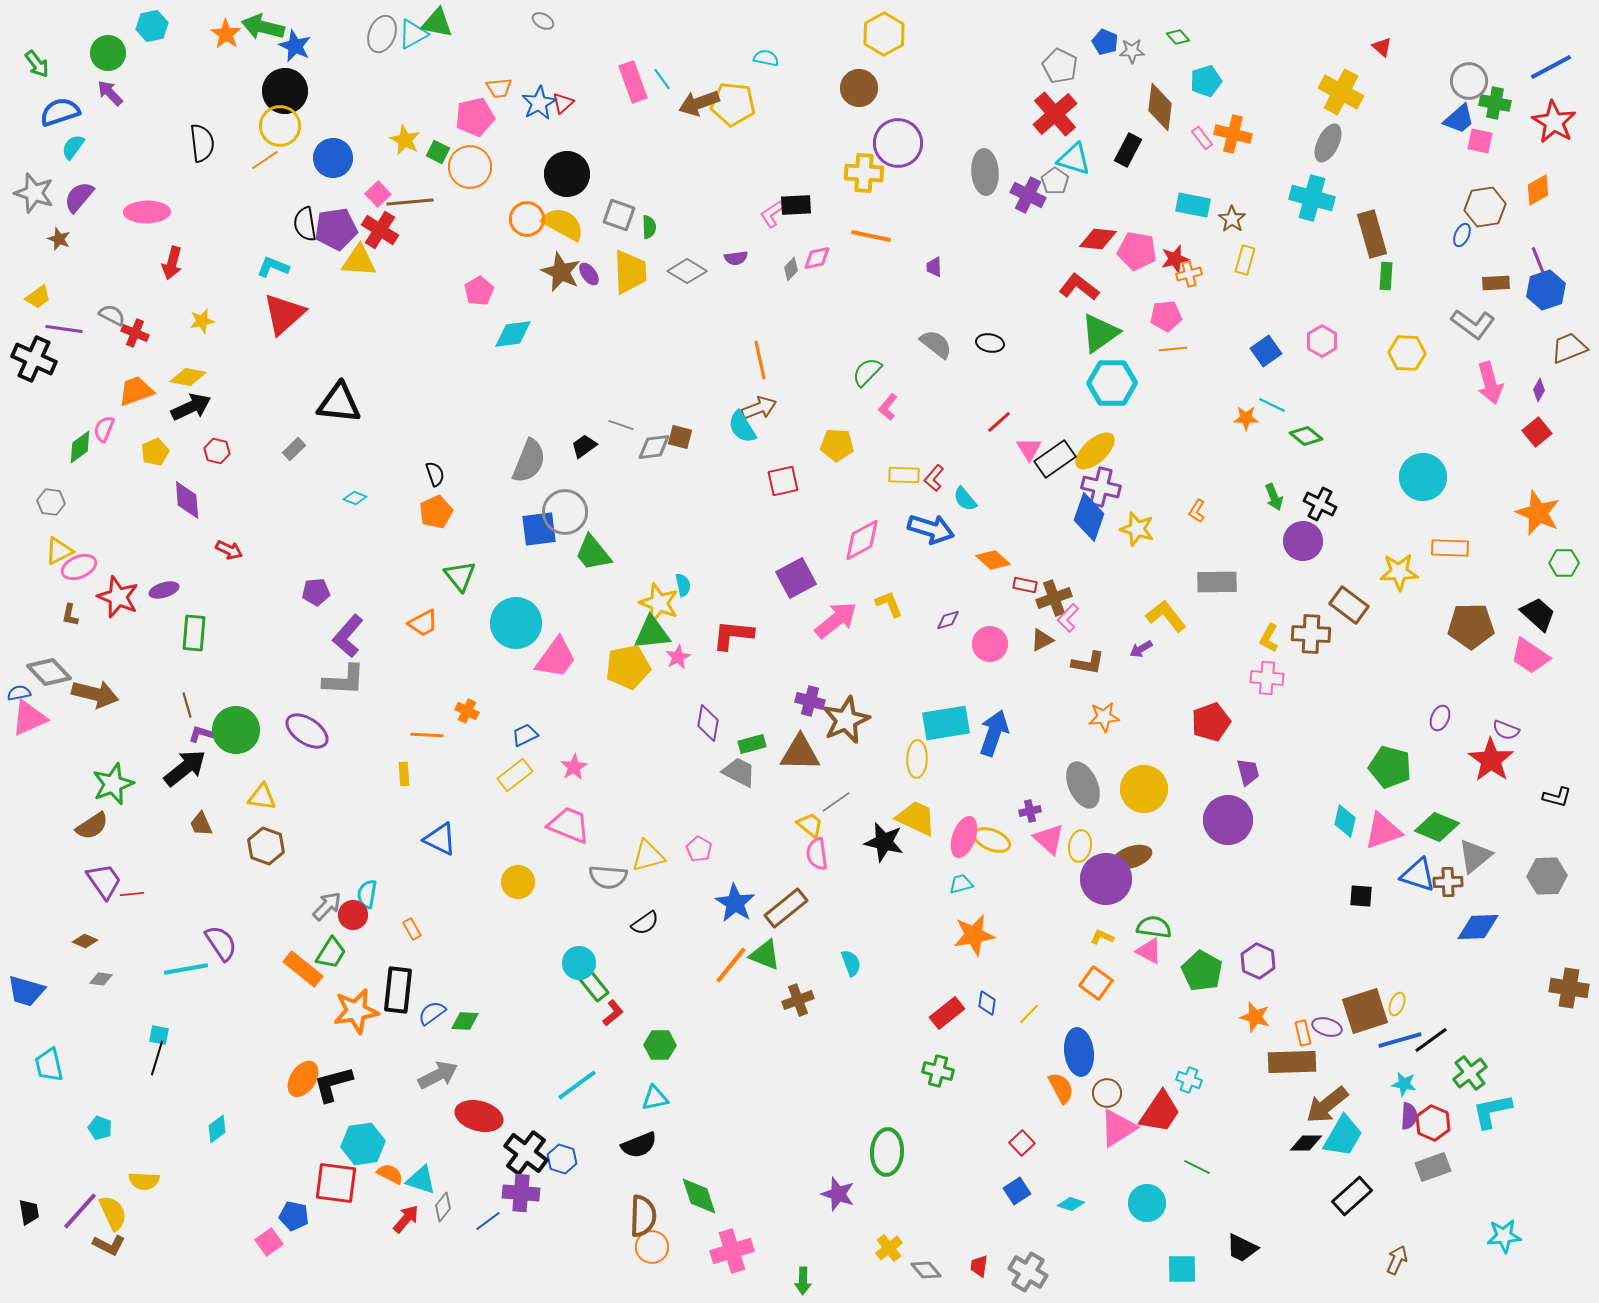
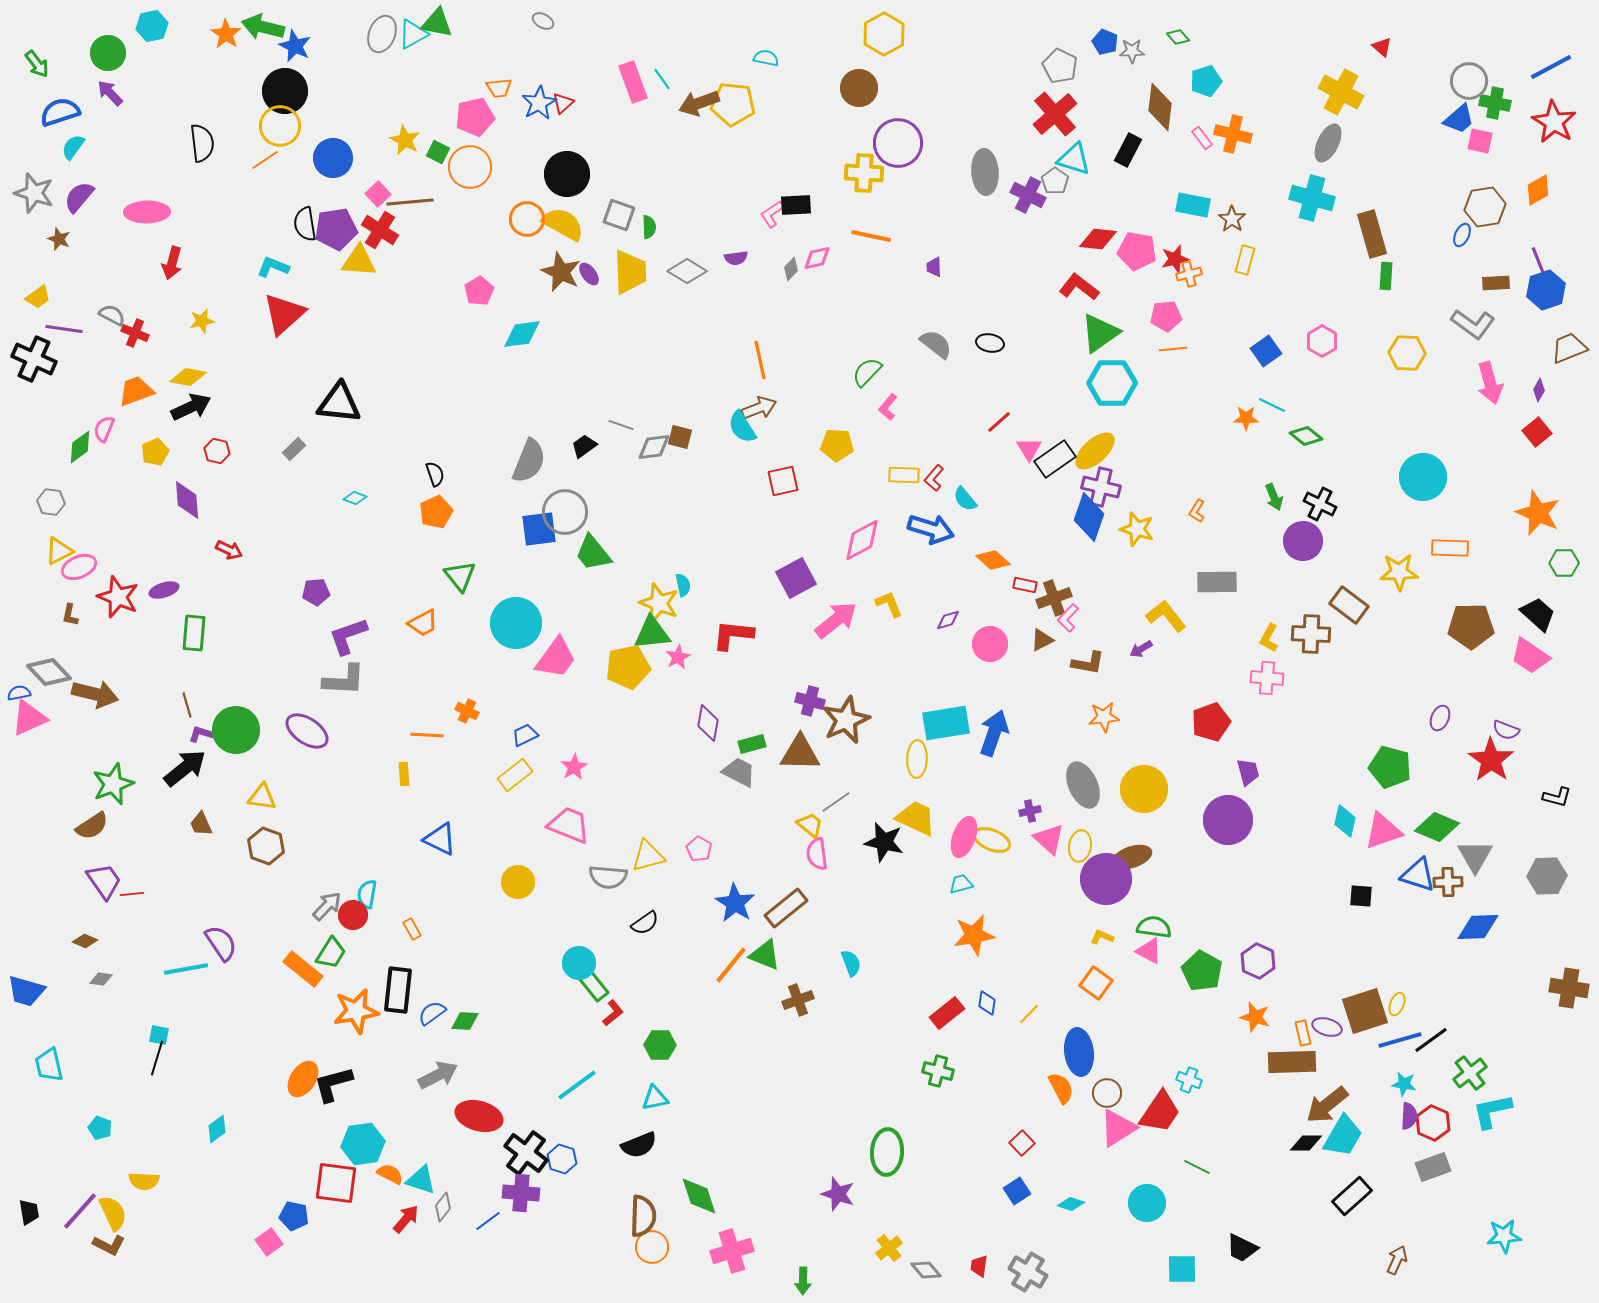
cyan diamond at (513, 334): moved 9 px right
purple L-shape at (348, 636): rotated 30 degrees clockwise
gray triangle at (1475, 856): rotated 21 degrees counterclockwise
